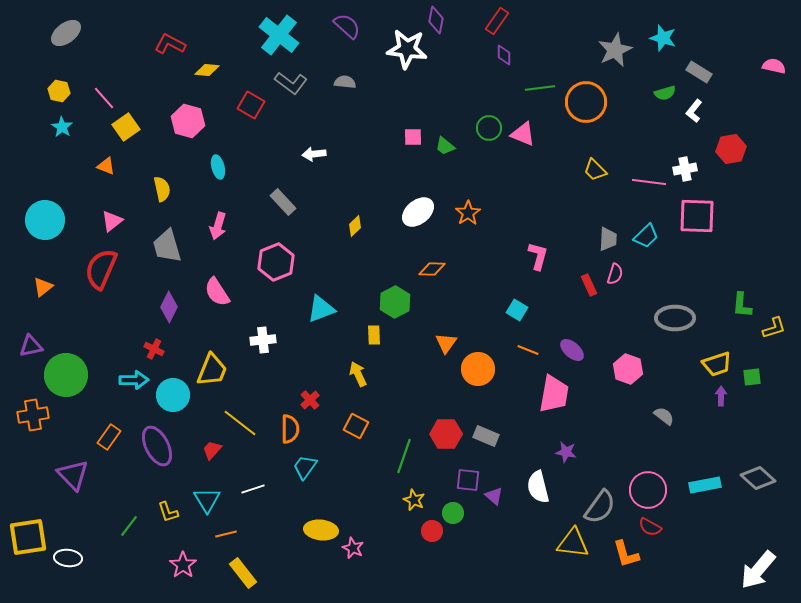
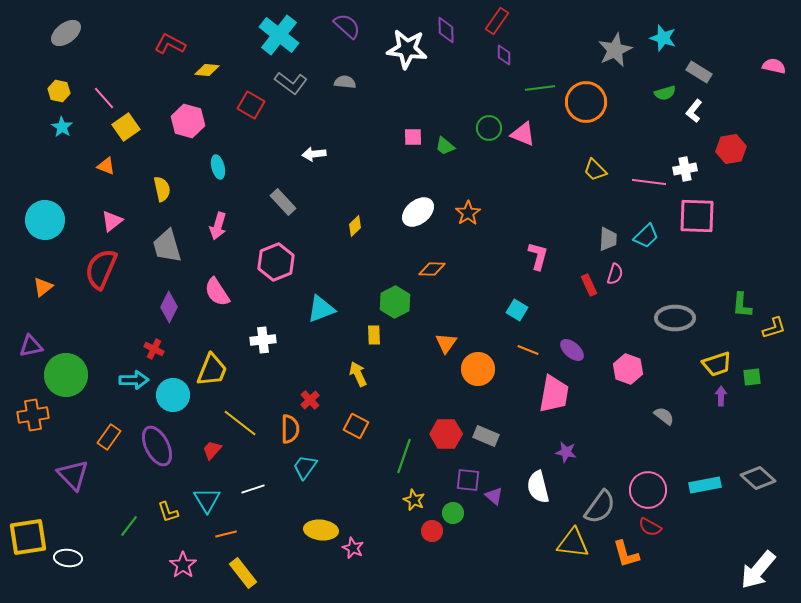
purple diamond at (436, 20): moved 10 px right, 10 px down; rotated 12 degrees counterclockwise
